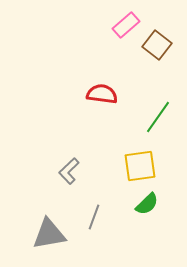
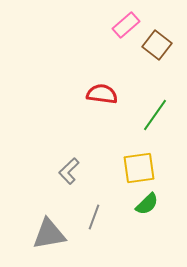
green line: moved 3 px left, 2 px up
yellow square: moved 1 px left, 2 px down
